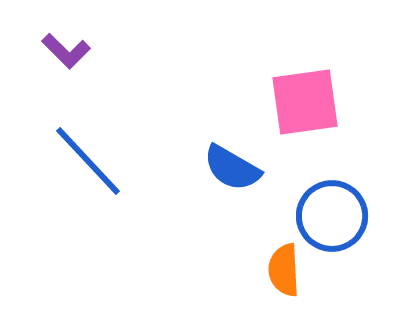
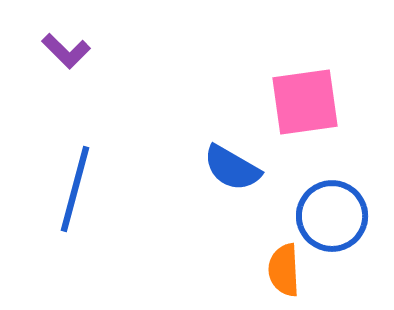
blue line: moved 13 px left, 28 px down; rotated 58 degrees clockwise
